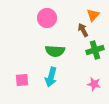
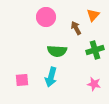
pink circle: moved 1 px left, 1 px up
brown arrow: moved 7 px left, 2 px up
green semicircle: moved 2 px right
